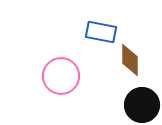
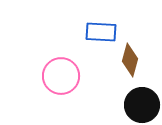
blue rectangle: rotated 8 degrees counterclockwise
brown diamond: rotated 16 degrees clockwise
